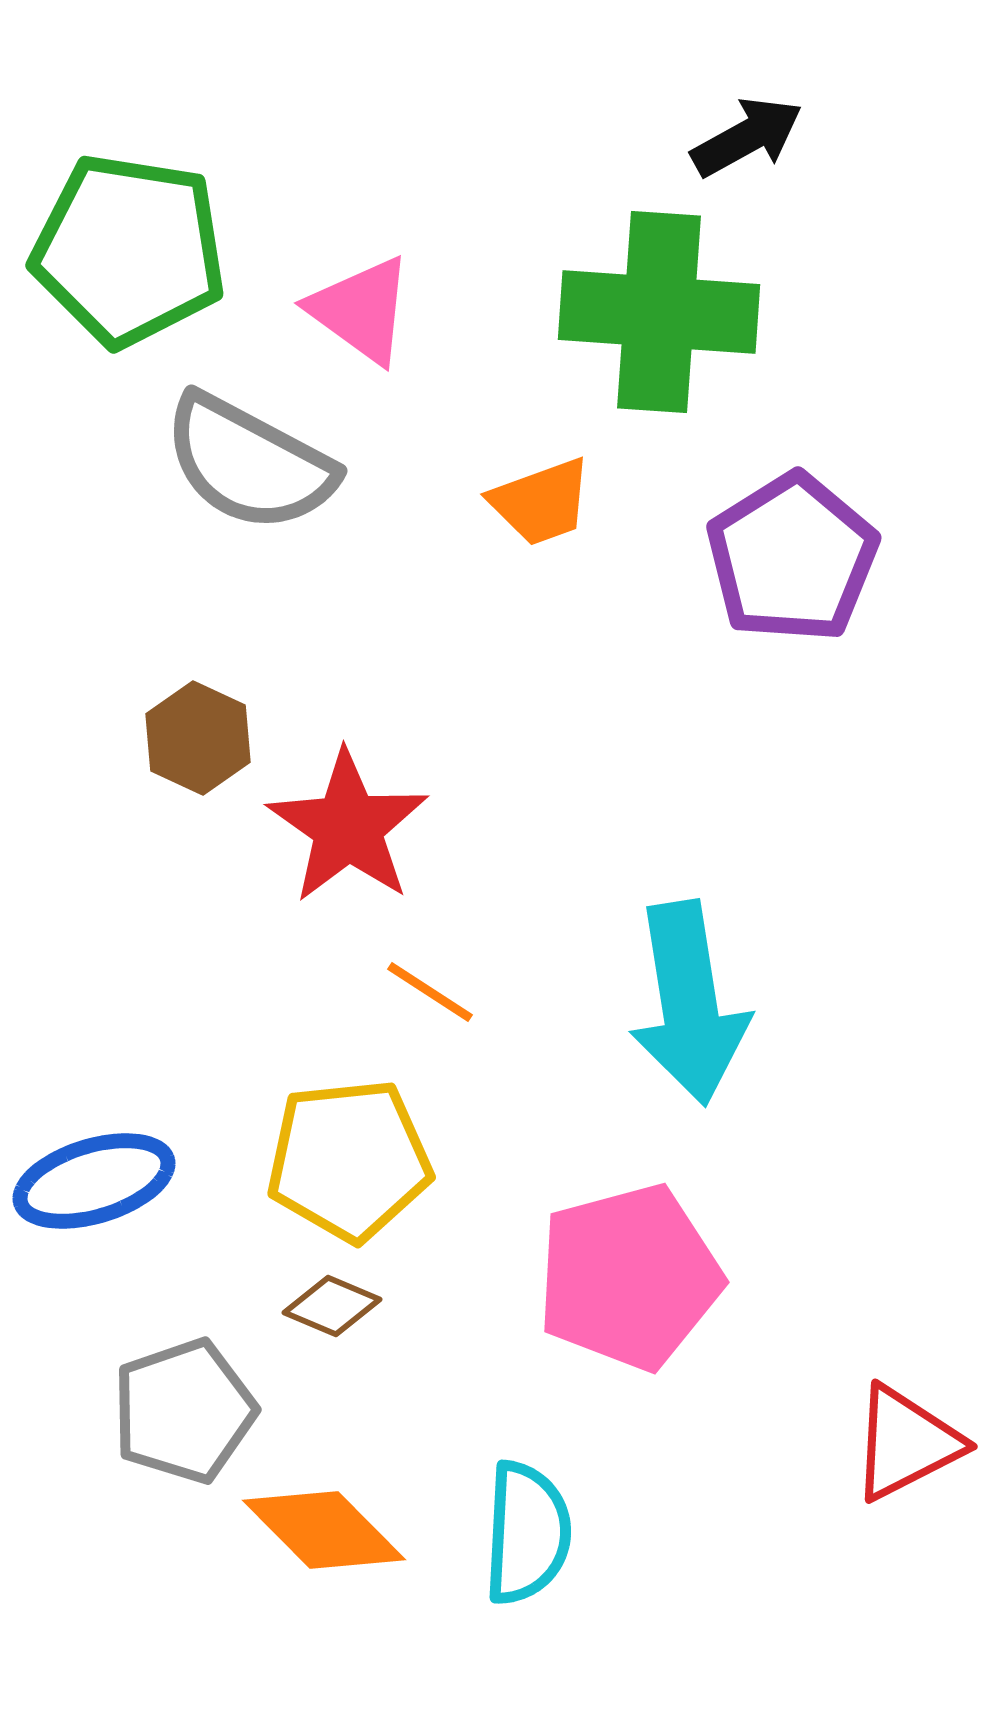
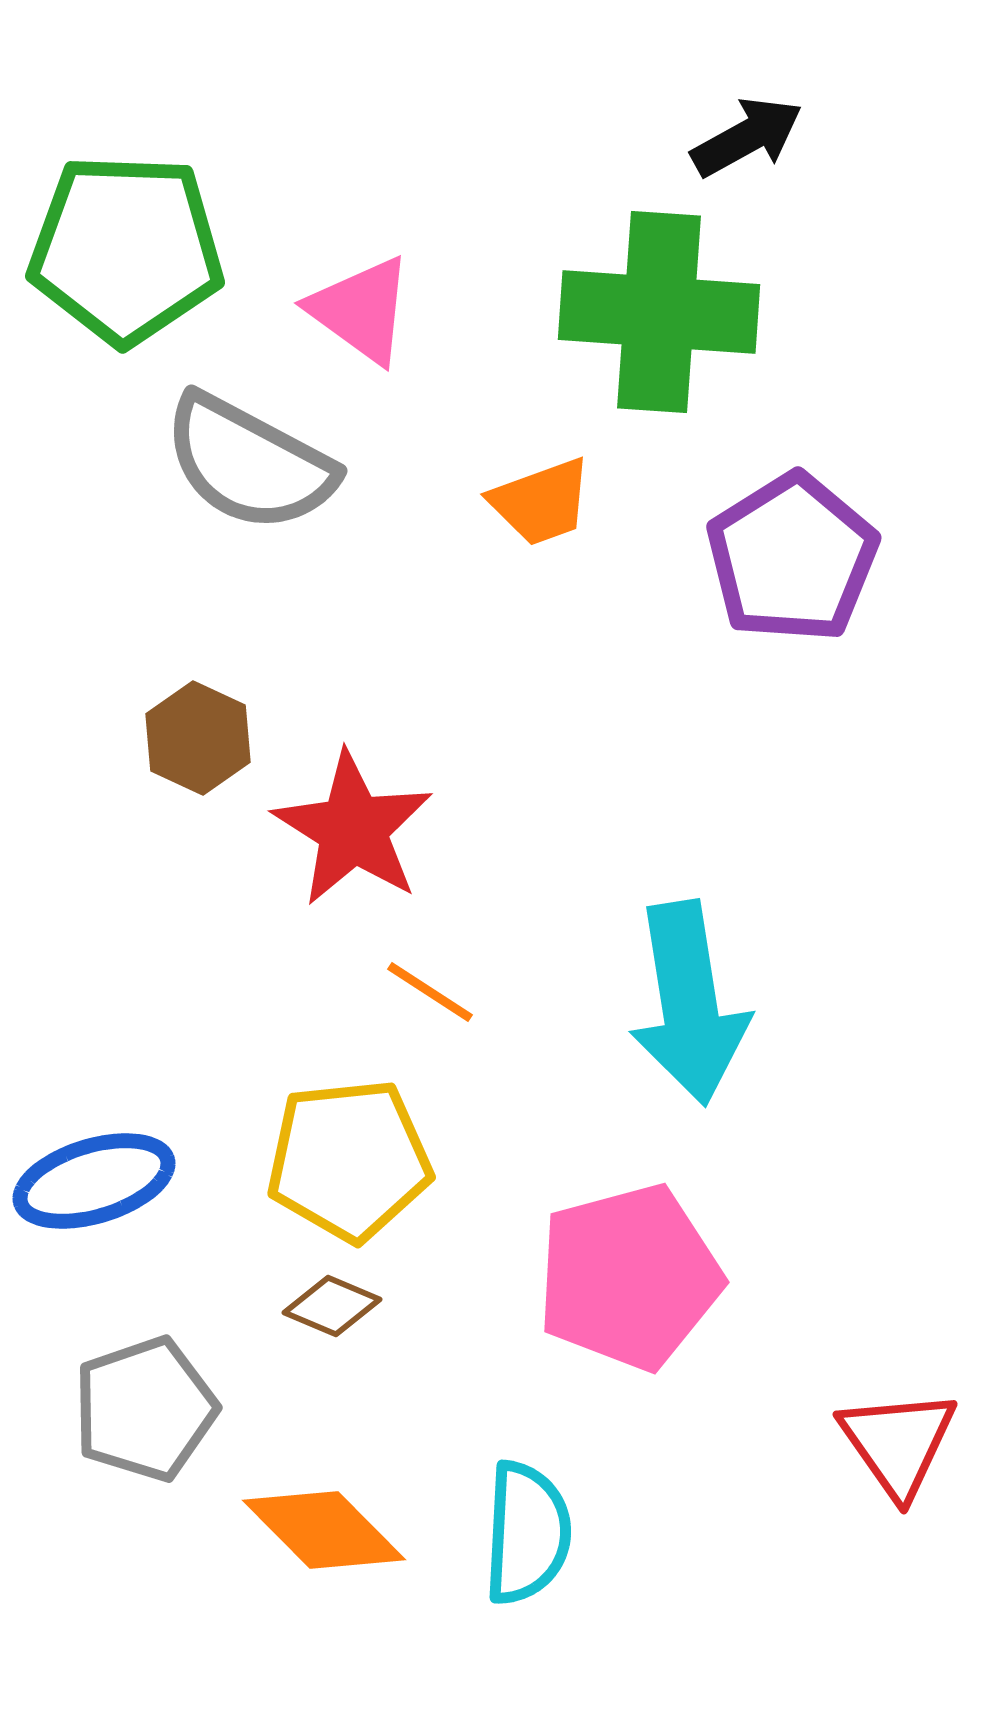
green pentagon: moved 3 px left, 1 px up; rotated 7 degrees counterclockwise
red star: moved 5 px right, 2 px down; rotated 3 degrees counterclockwise
gray pentagon: moved 39 px left, 2 px up
red triangle: moved 8 px left; rotated 38 degrees counterclockwise
